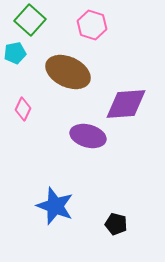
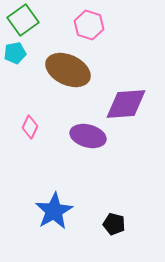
green square: moved 7 px left; rotated 12 degrees clockwise
pink hexagon: moved 3 px left
brown ellipse: moved 2 px up
pink diamond: moved 7 px right, 18 px down
blue star: moved 1 px left, 5 px down; rotated 21 degrees clockwise
black pentagon: moved 2 px left
